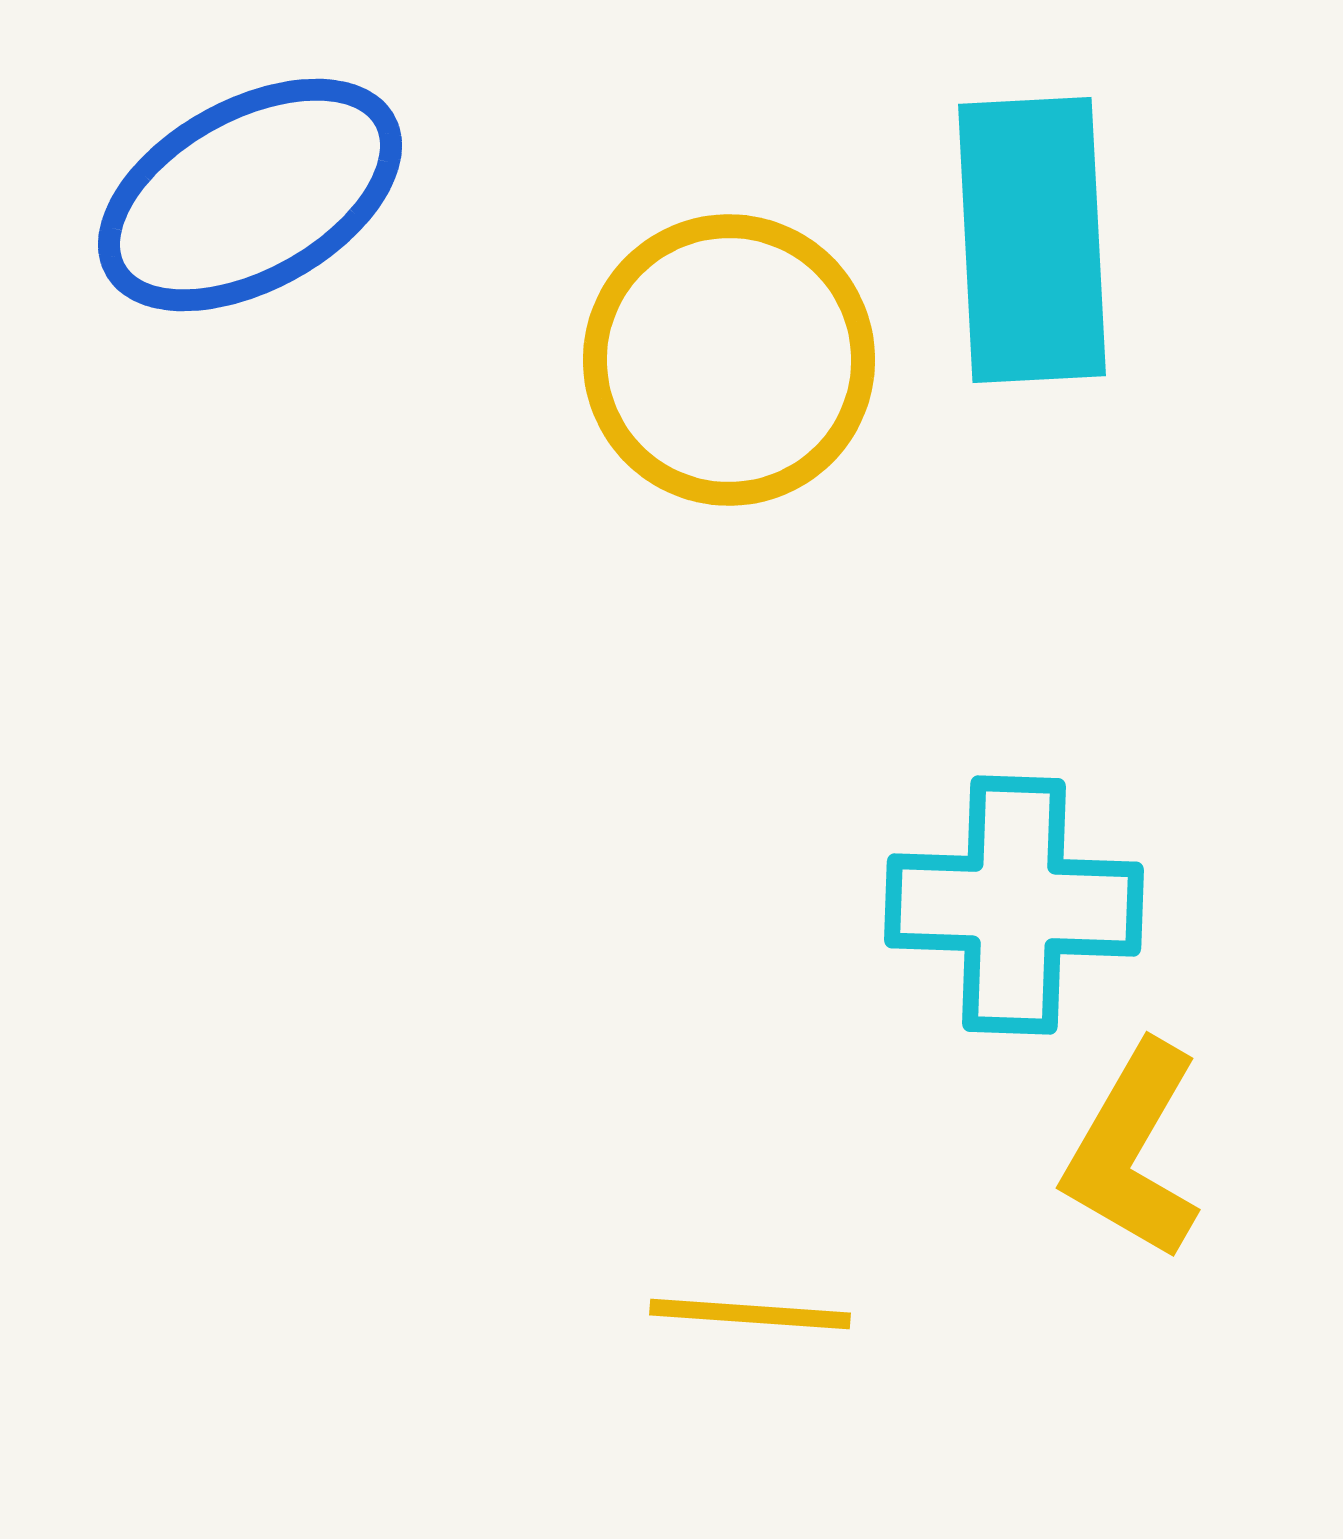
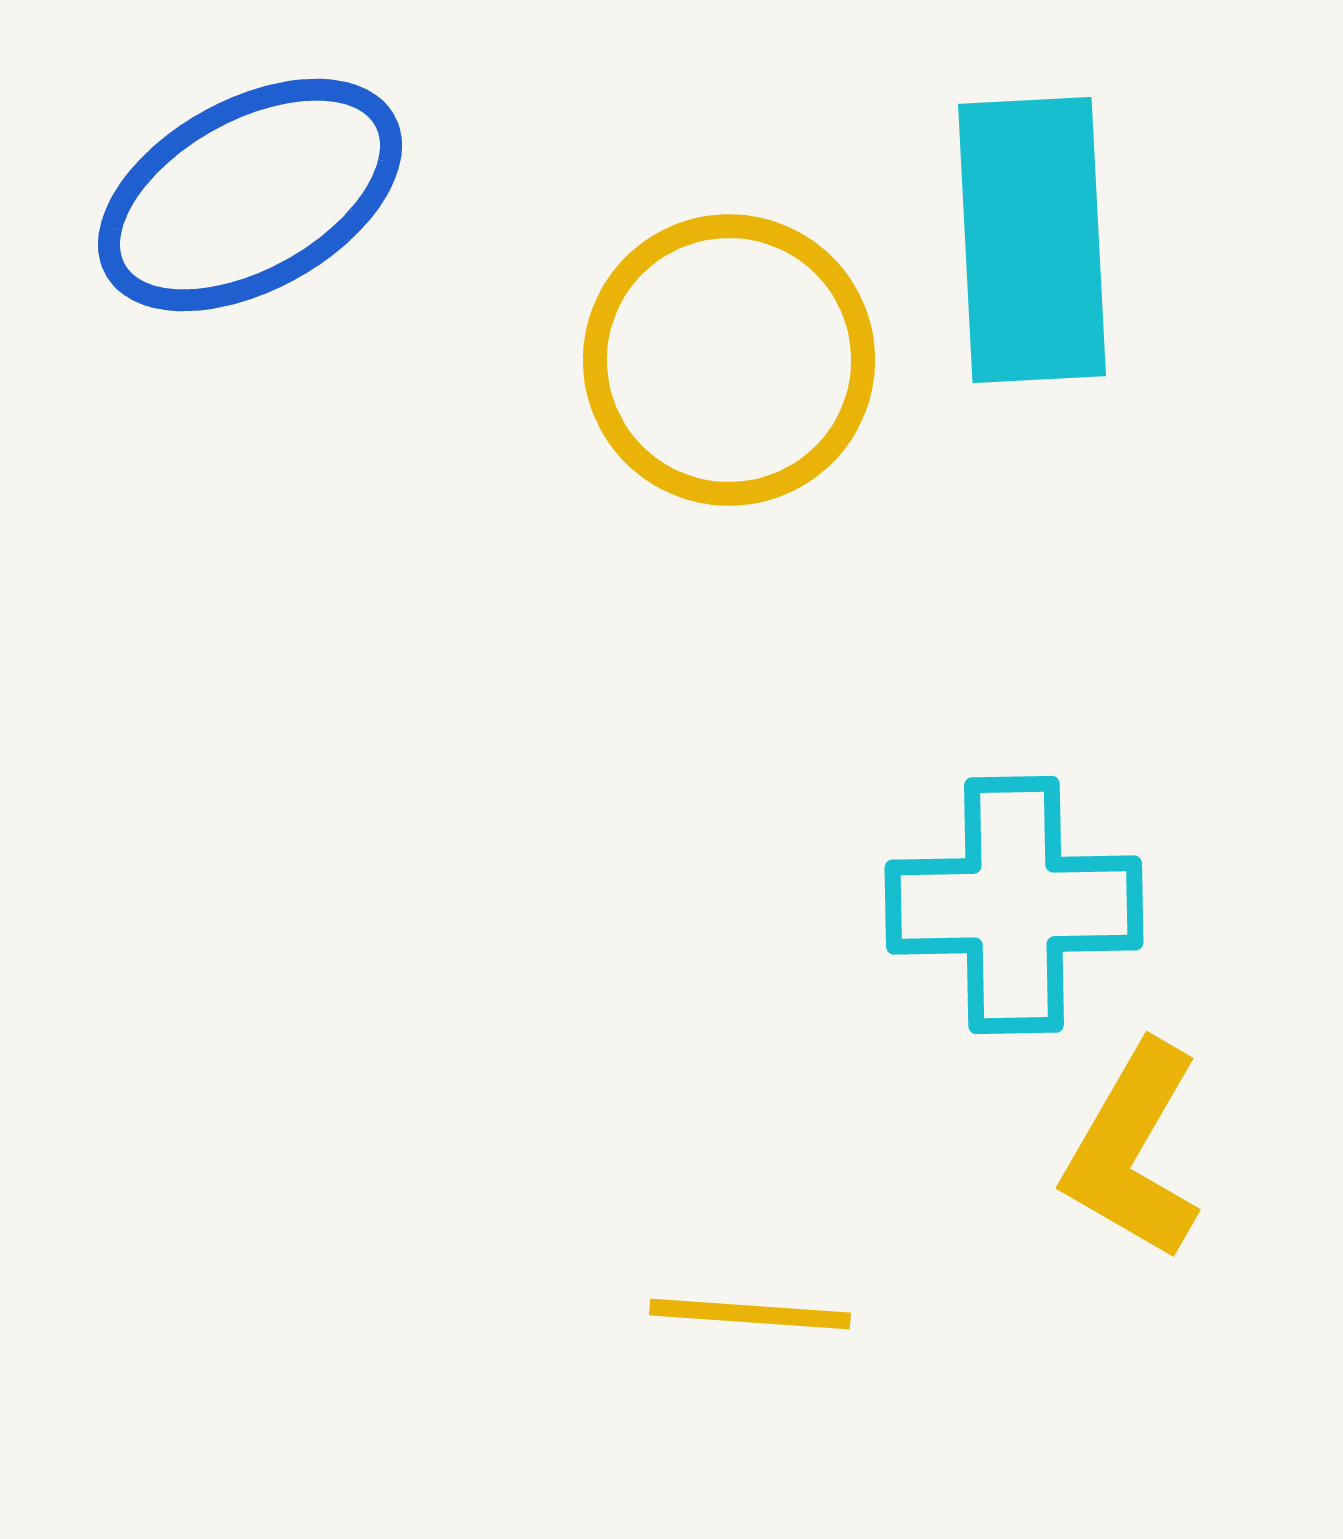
cyan cross: rotated 3 degrees counterclockwise
